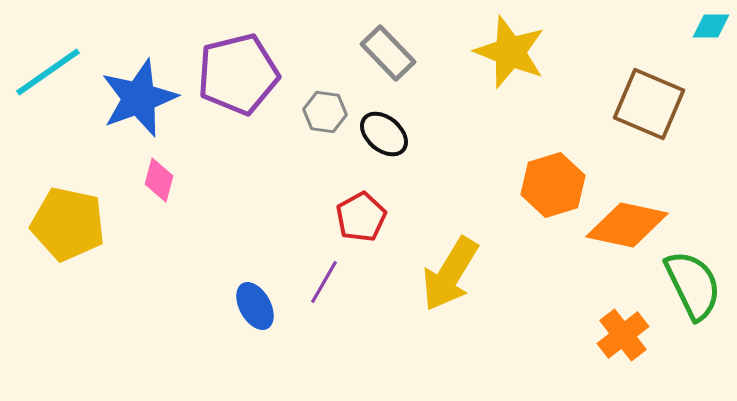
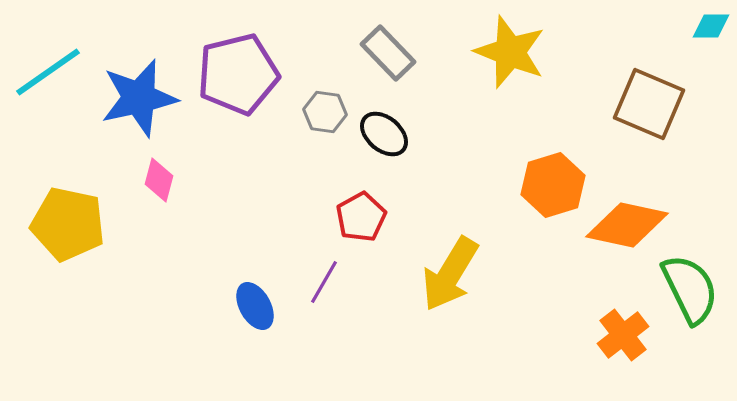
blue star: rotated 8 degrees clockwise
green semicircle: moved 3 px left, 4 px down
